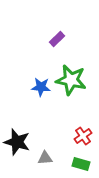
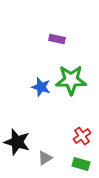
purple rectangle: rotated 56 degrees clockwise
green star: rotated 12 degrees counterclockwise
blue star: rotated 12 degrees clockwise
red cross: moved 1 px left
gray triangle: rotated 28 degrees counterclockwise
